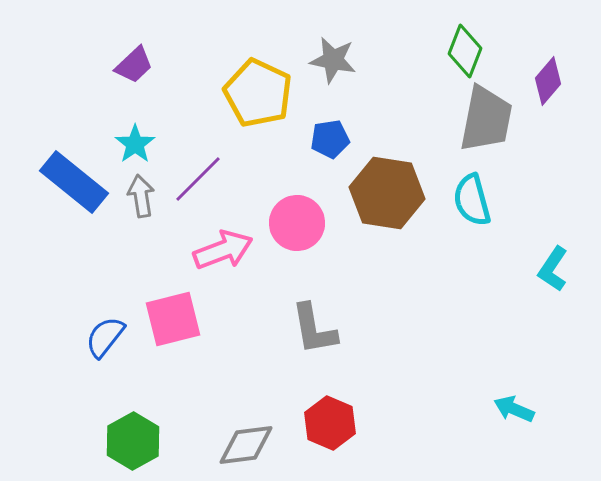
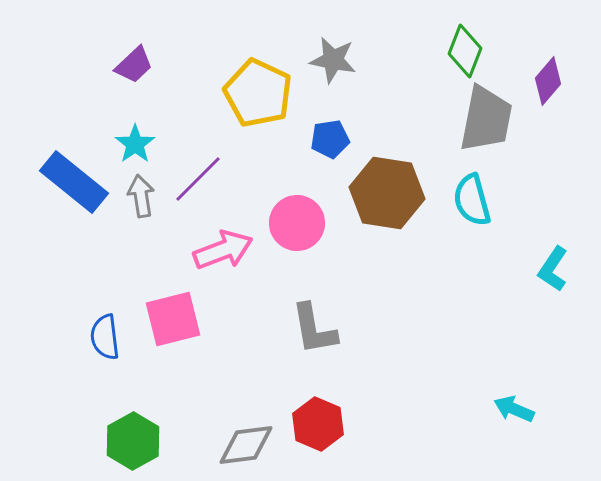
blue semicircle: rotated 45 degrees counterclockwise
red hexagon: moved 12 px left, 1 px down
